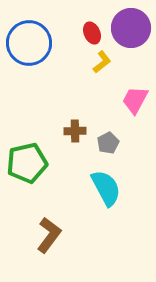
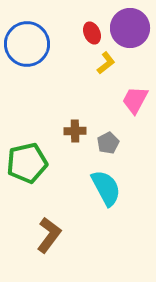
purple circle: moved 1 px left
blue circle: moved 2 px left, 1 px down
yellow L-shape: moved 4 px right, 1 px down
